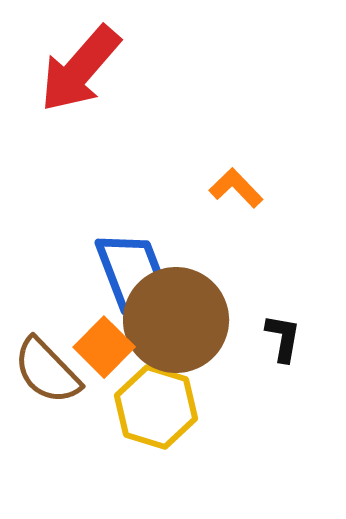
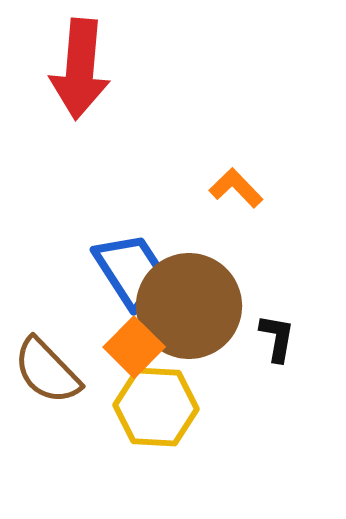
red arrow: rotated 36 degrees counterclockwise
blue trapezoid: rotated 12 degrees counterclockwise
brown circle: moved 13 px right, 14 px up
black L-shape: moved 6 px left
orange square: moved 30 px right
yellow hexagon: rotated 14 degrees counterclockwise
